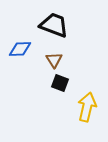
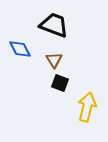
blue diamond: rotated 65 degrees clockwise
